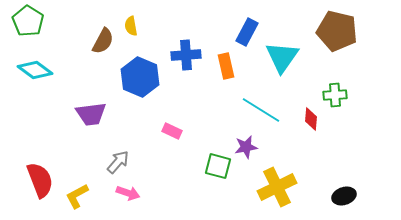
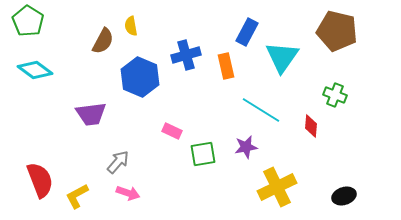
blue cross: rotated 12 degrees counterclockwise
green cross: rotated 25 degrees clockwise
red diamond: moved 7 px down
green square: moved 15 px left, 12 px up; rotated 24 degrees counterclockwise
